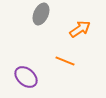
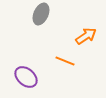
orange arrow: moved 6 px right, 7 px down
